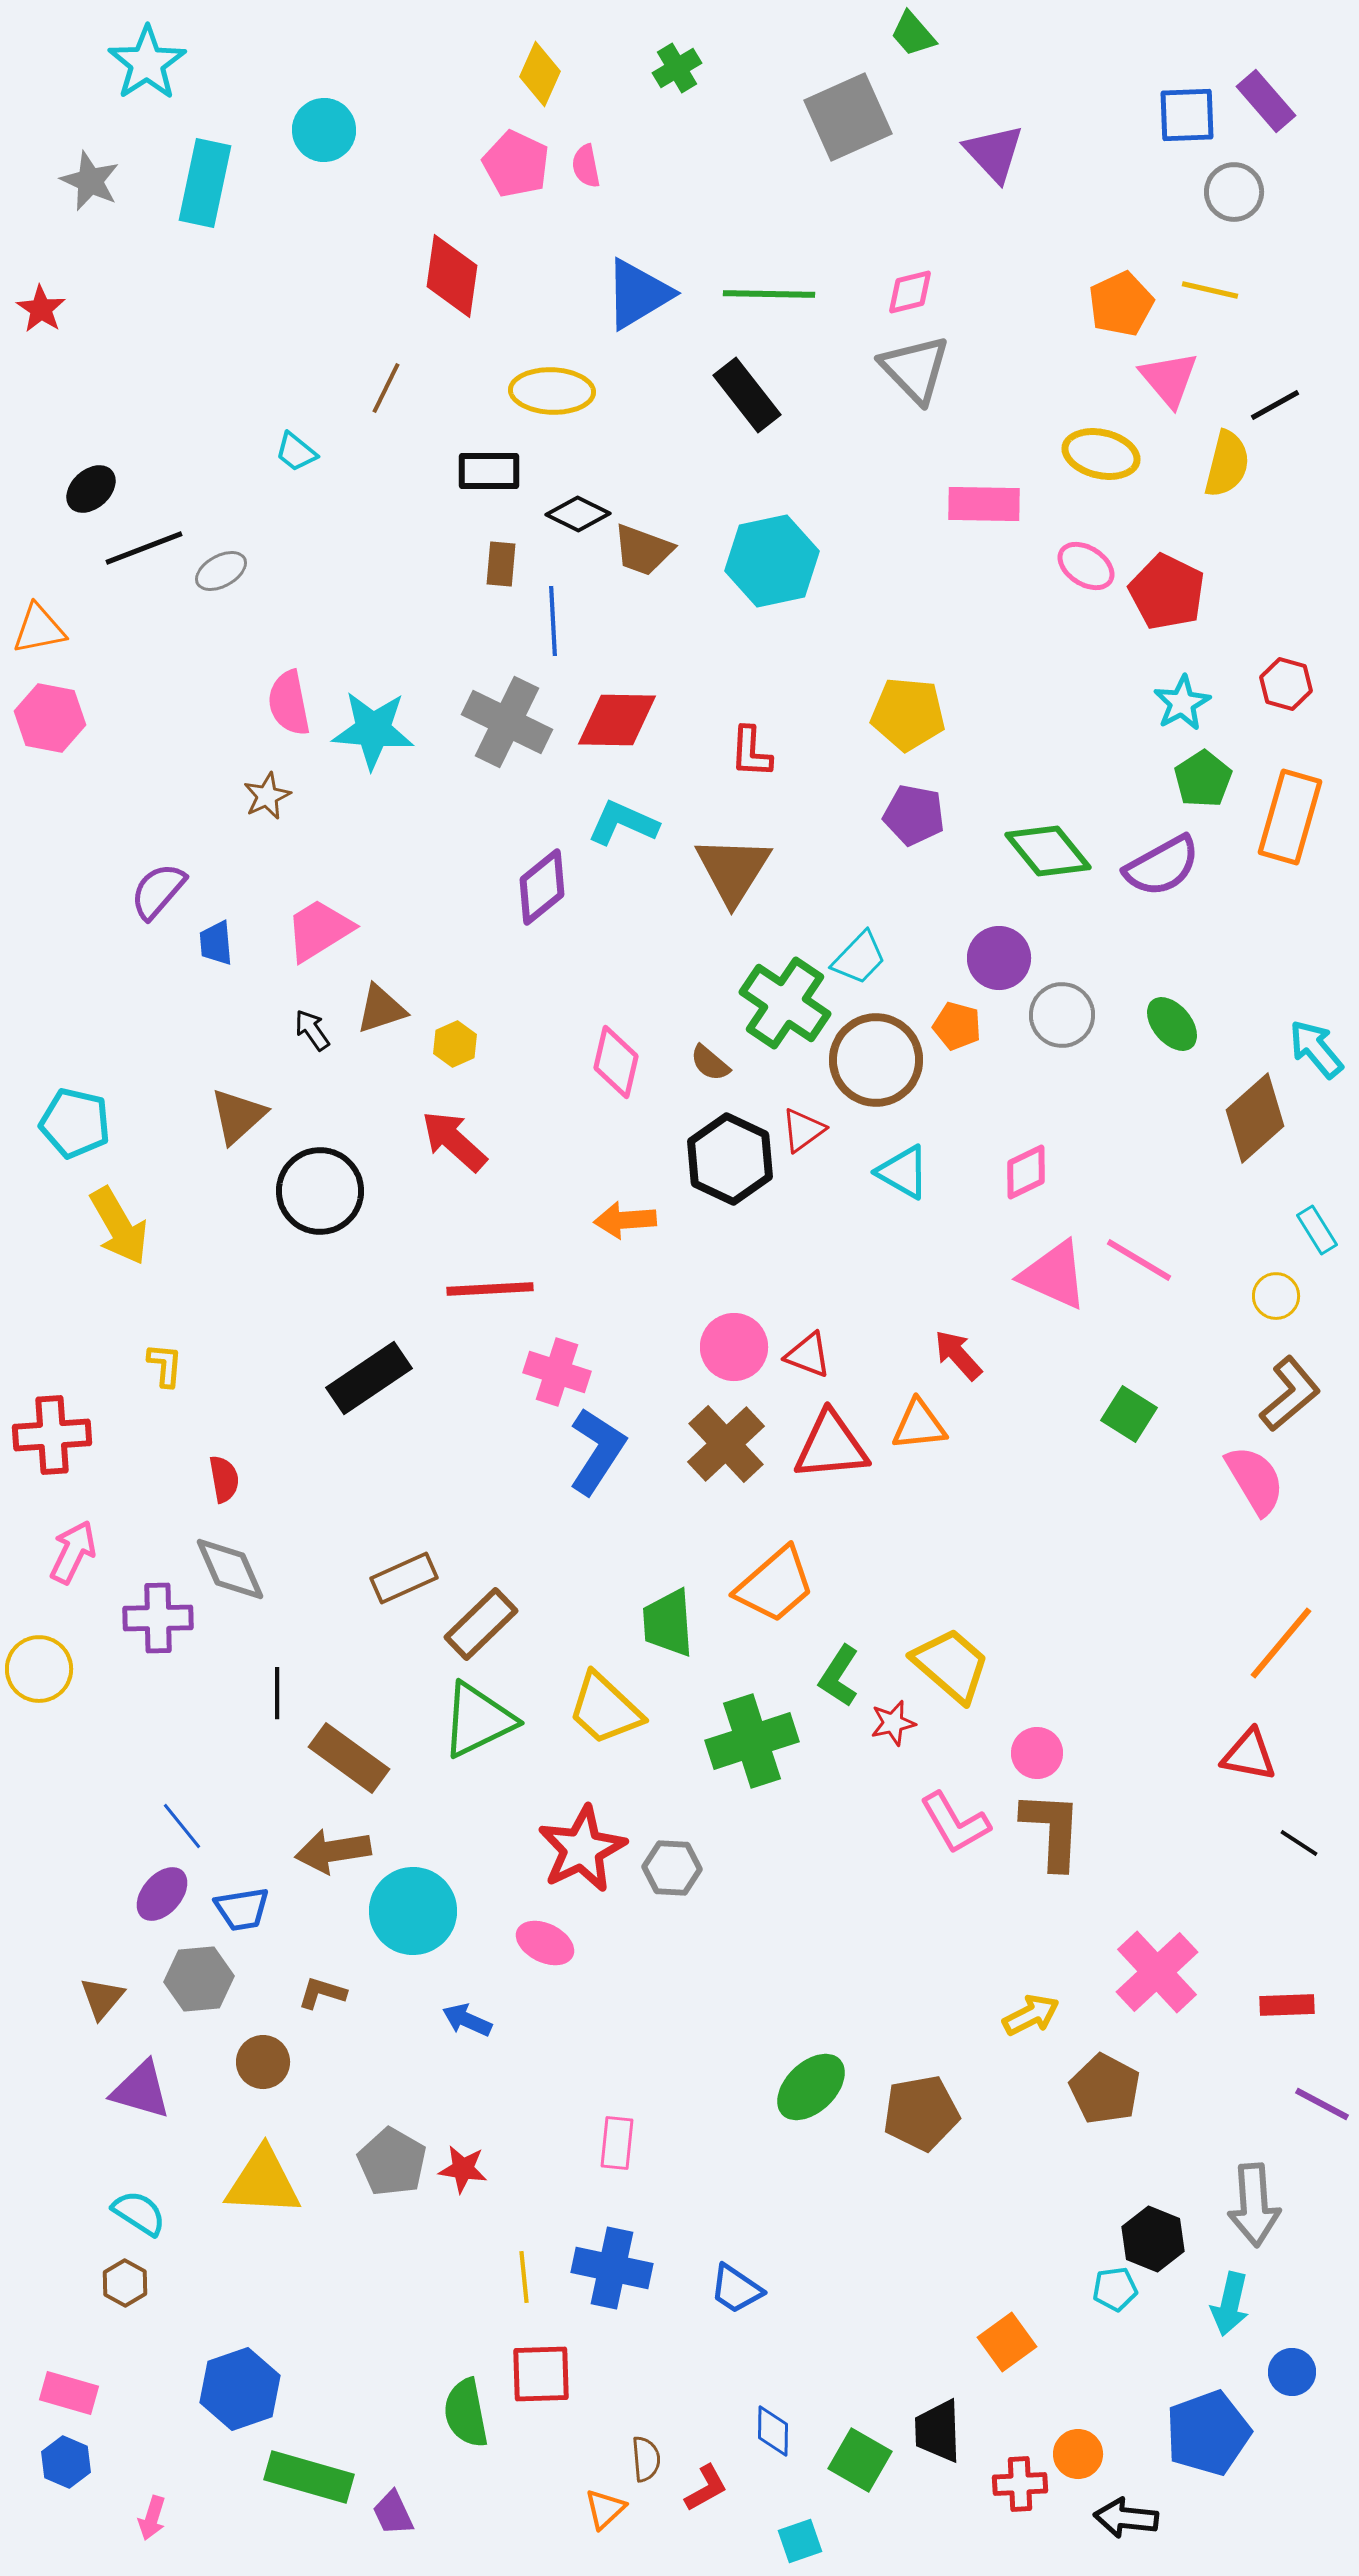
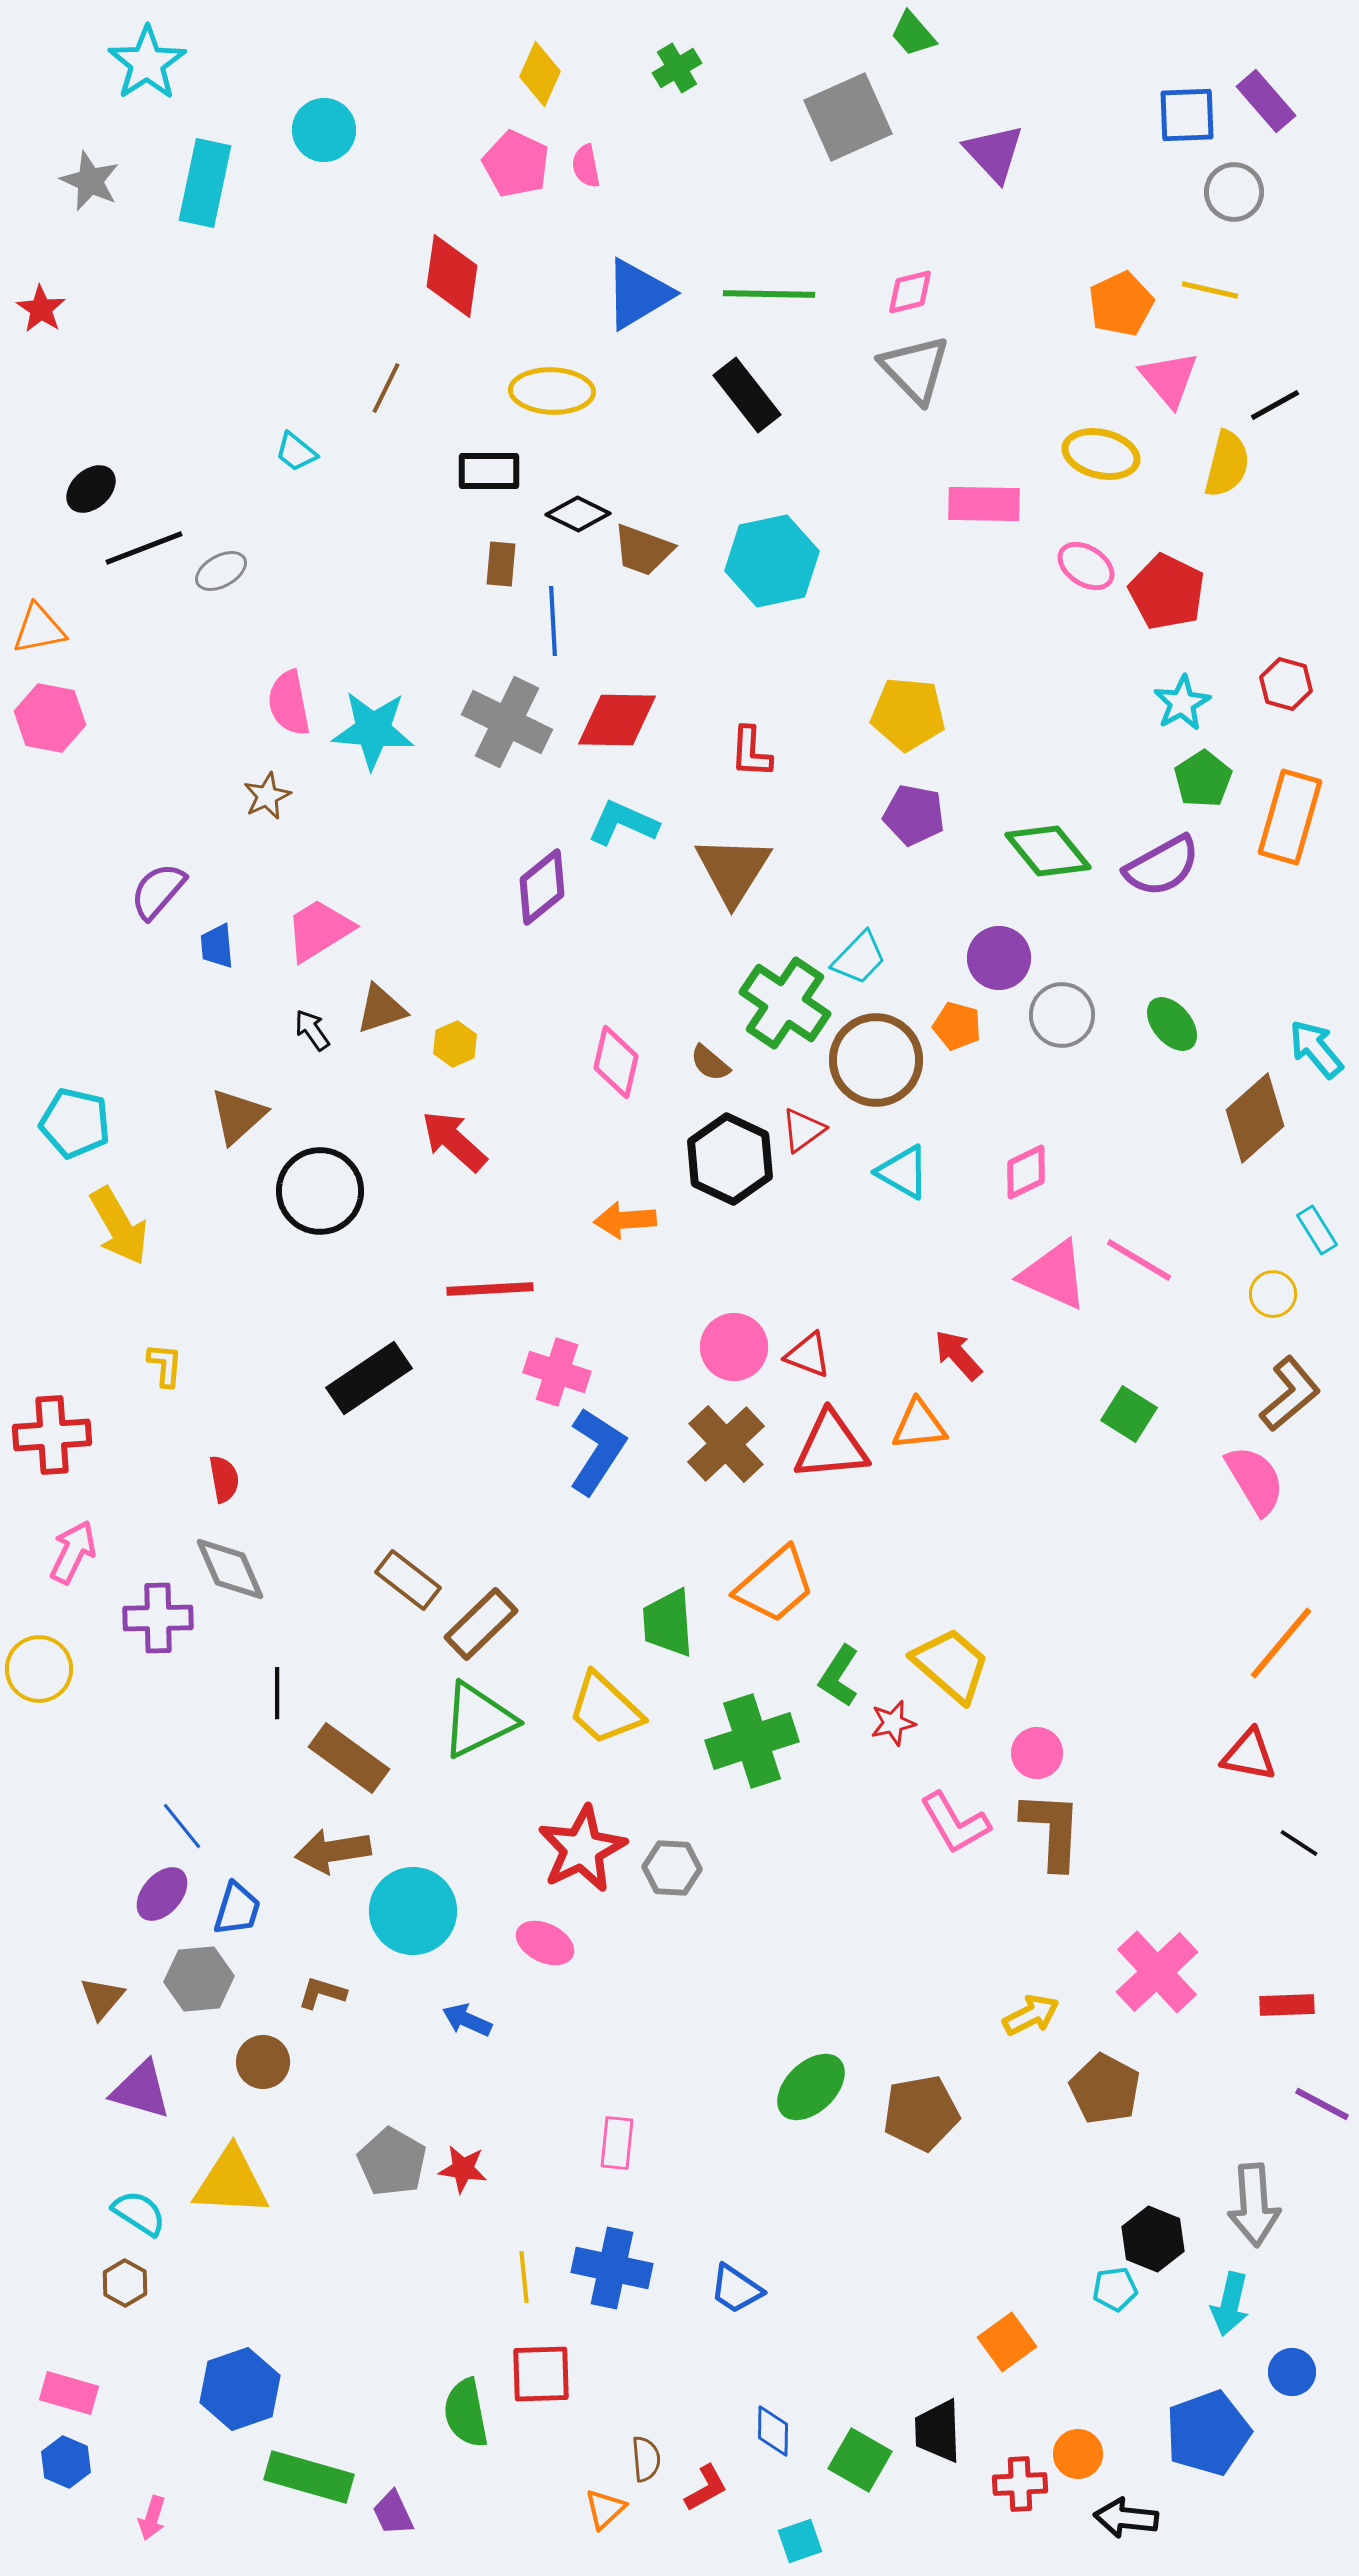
blue trapezoid at (216, 943): moved 1 px right, 3 px down
yellow circle at (1276, 1296): moved 3 px left, 2 px up
brown rectangle at (404, 1578): moved 4 px right, 2 px down; rotated 62 degrees clockwise
blue trapezoid at (242, 1909): moved 5 px left; rotated 64 degrees counterclockwise
yellow triangle at (263, 2182): moved 32 px left
